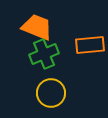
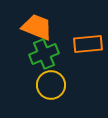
orange rectangle: moved 2 px left, 1 px up
yellow circle: moved 8 px up
